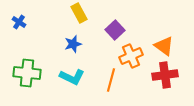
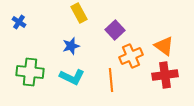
blue star: moved 2 px left, 2 px down
green cross: moved 3 px right, 1 px up
orange line: rotated 20 degrees counterclockwise
